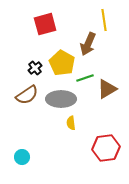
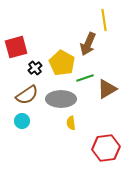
red square: moved 29 px left, 23 px down
cyan circle: moved 36 px up
